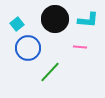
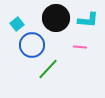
black circle: moved 1 px right, 1 px up
blue circle: moved 4 px right, 3 px up
green line: moved 2 px left, 3 px up
